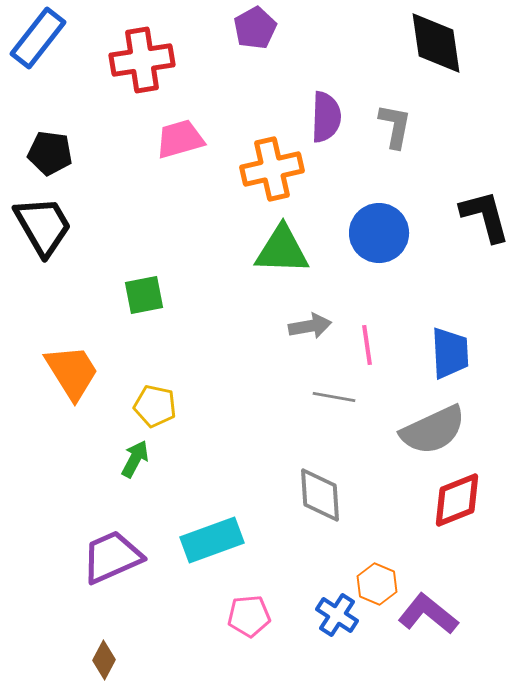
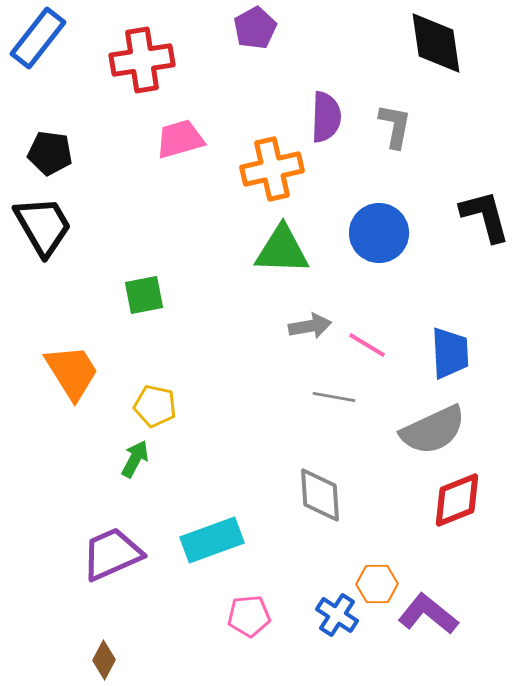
pink line: rotated 51 degrees counterclockwise
purple trapezoid: moved 3 px up
orange hexagon: rotated 24 degrees counterclockwise
